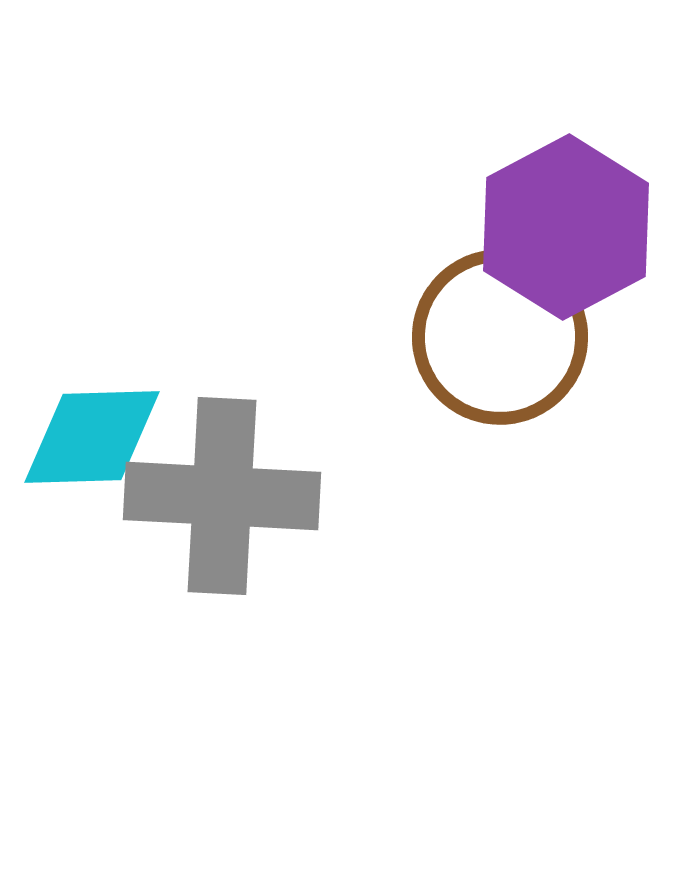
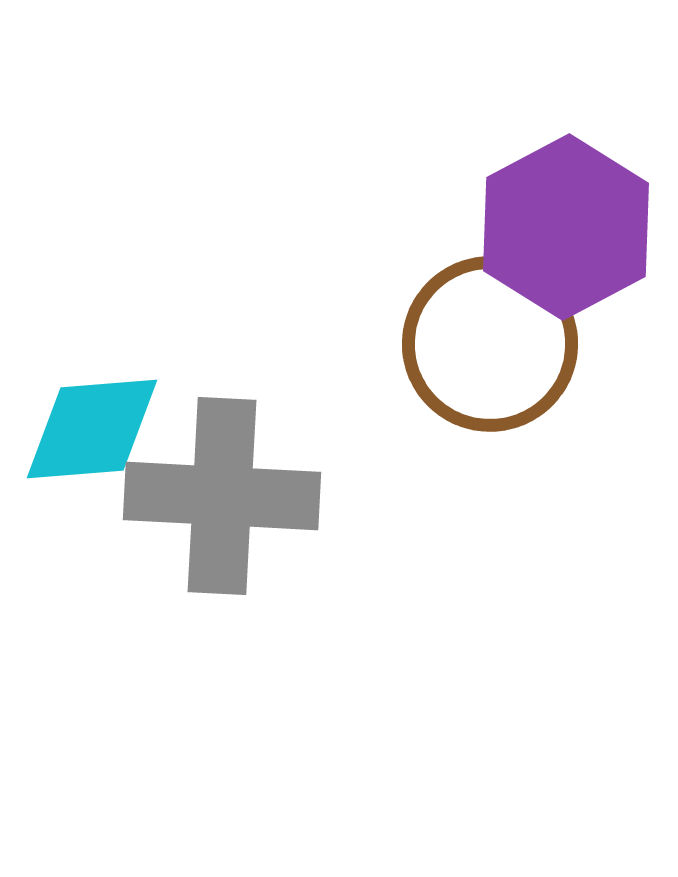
brown circle: moved 10 px left, 7 px down
cyan diamond: moved 8 px up; rotated 3 degrees counterclockwise
